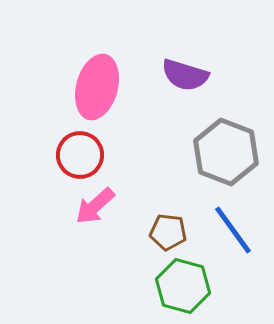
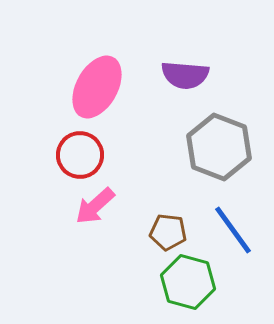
purple semicircle: rotated 12 degrees counterclockwise
pink ellipse: rotated 14 degrees clockwise
gray hexagon: moved 7 px left, 5 px up
green hexagon: moved 5 px right, 4 px up
